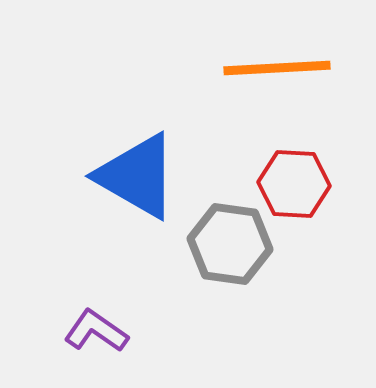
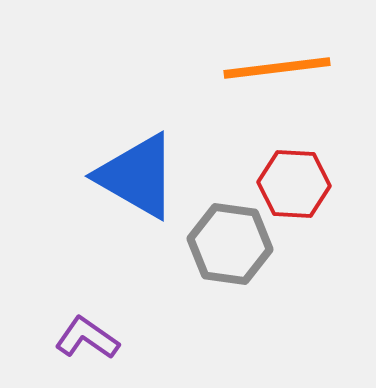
orange line: rotated 4 degrees counterclockwise
purple L-shape: moved 9 px left, 7 px down
